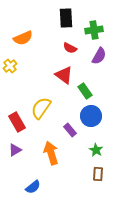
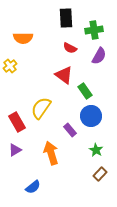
orange semicircle: rotated 24 degrees clockwise
brown rectangle: moved 2 px right; rotated 40 degrees clockwise
